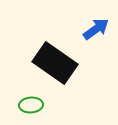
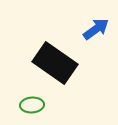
green ellipse: moved 1 px right
